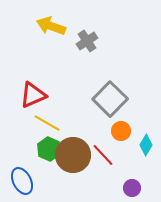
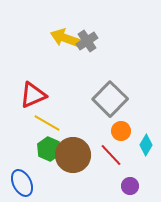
yellow arrow: moved 14 px right, 12 px down
red line: moved 8 px right
blue ellipse: moved 2 px down
purple circle: moved 2 px left, 2 px up
